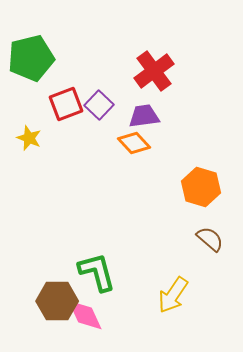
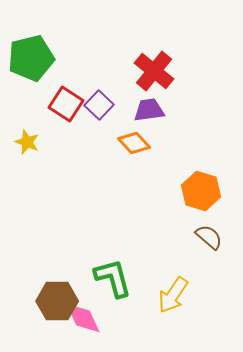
red cross: rotated 15 degrees counterclockwise
red square: rotated 36 degrees counterclockwise
purple trapezoid: moved 5 px right, 6 px up
yellow star: moved 2 px left, 4 px down
orange hexagon: moved 4 px down
brown semicircle: moved 1 px left, 2 px up
green L-shape: moved 16 px right, 6 px down
pink diamond: moved 2 px left, 3 px down
